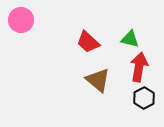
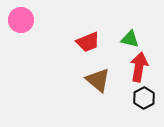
red trapezoid: rotated 65 degrees counterclockwise
